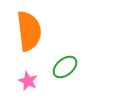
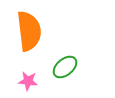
pink star: rotated 18 degrees counterclockwise
